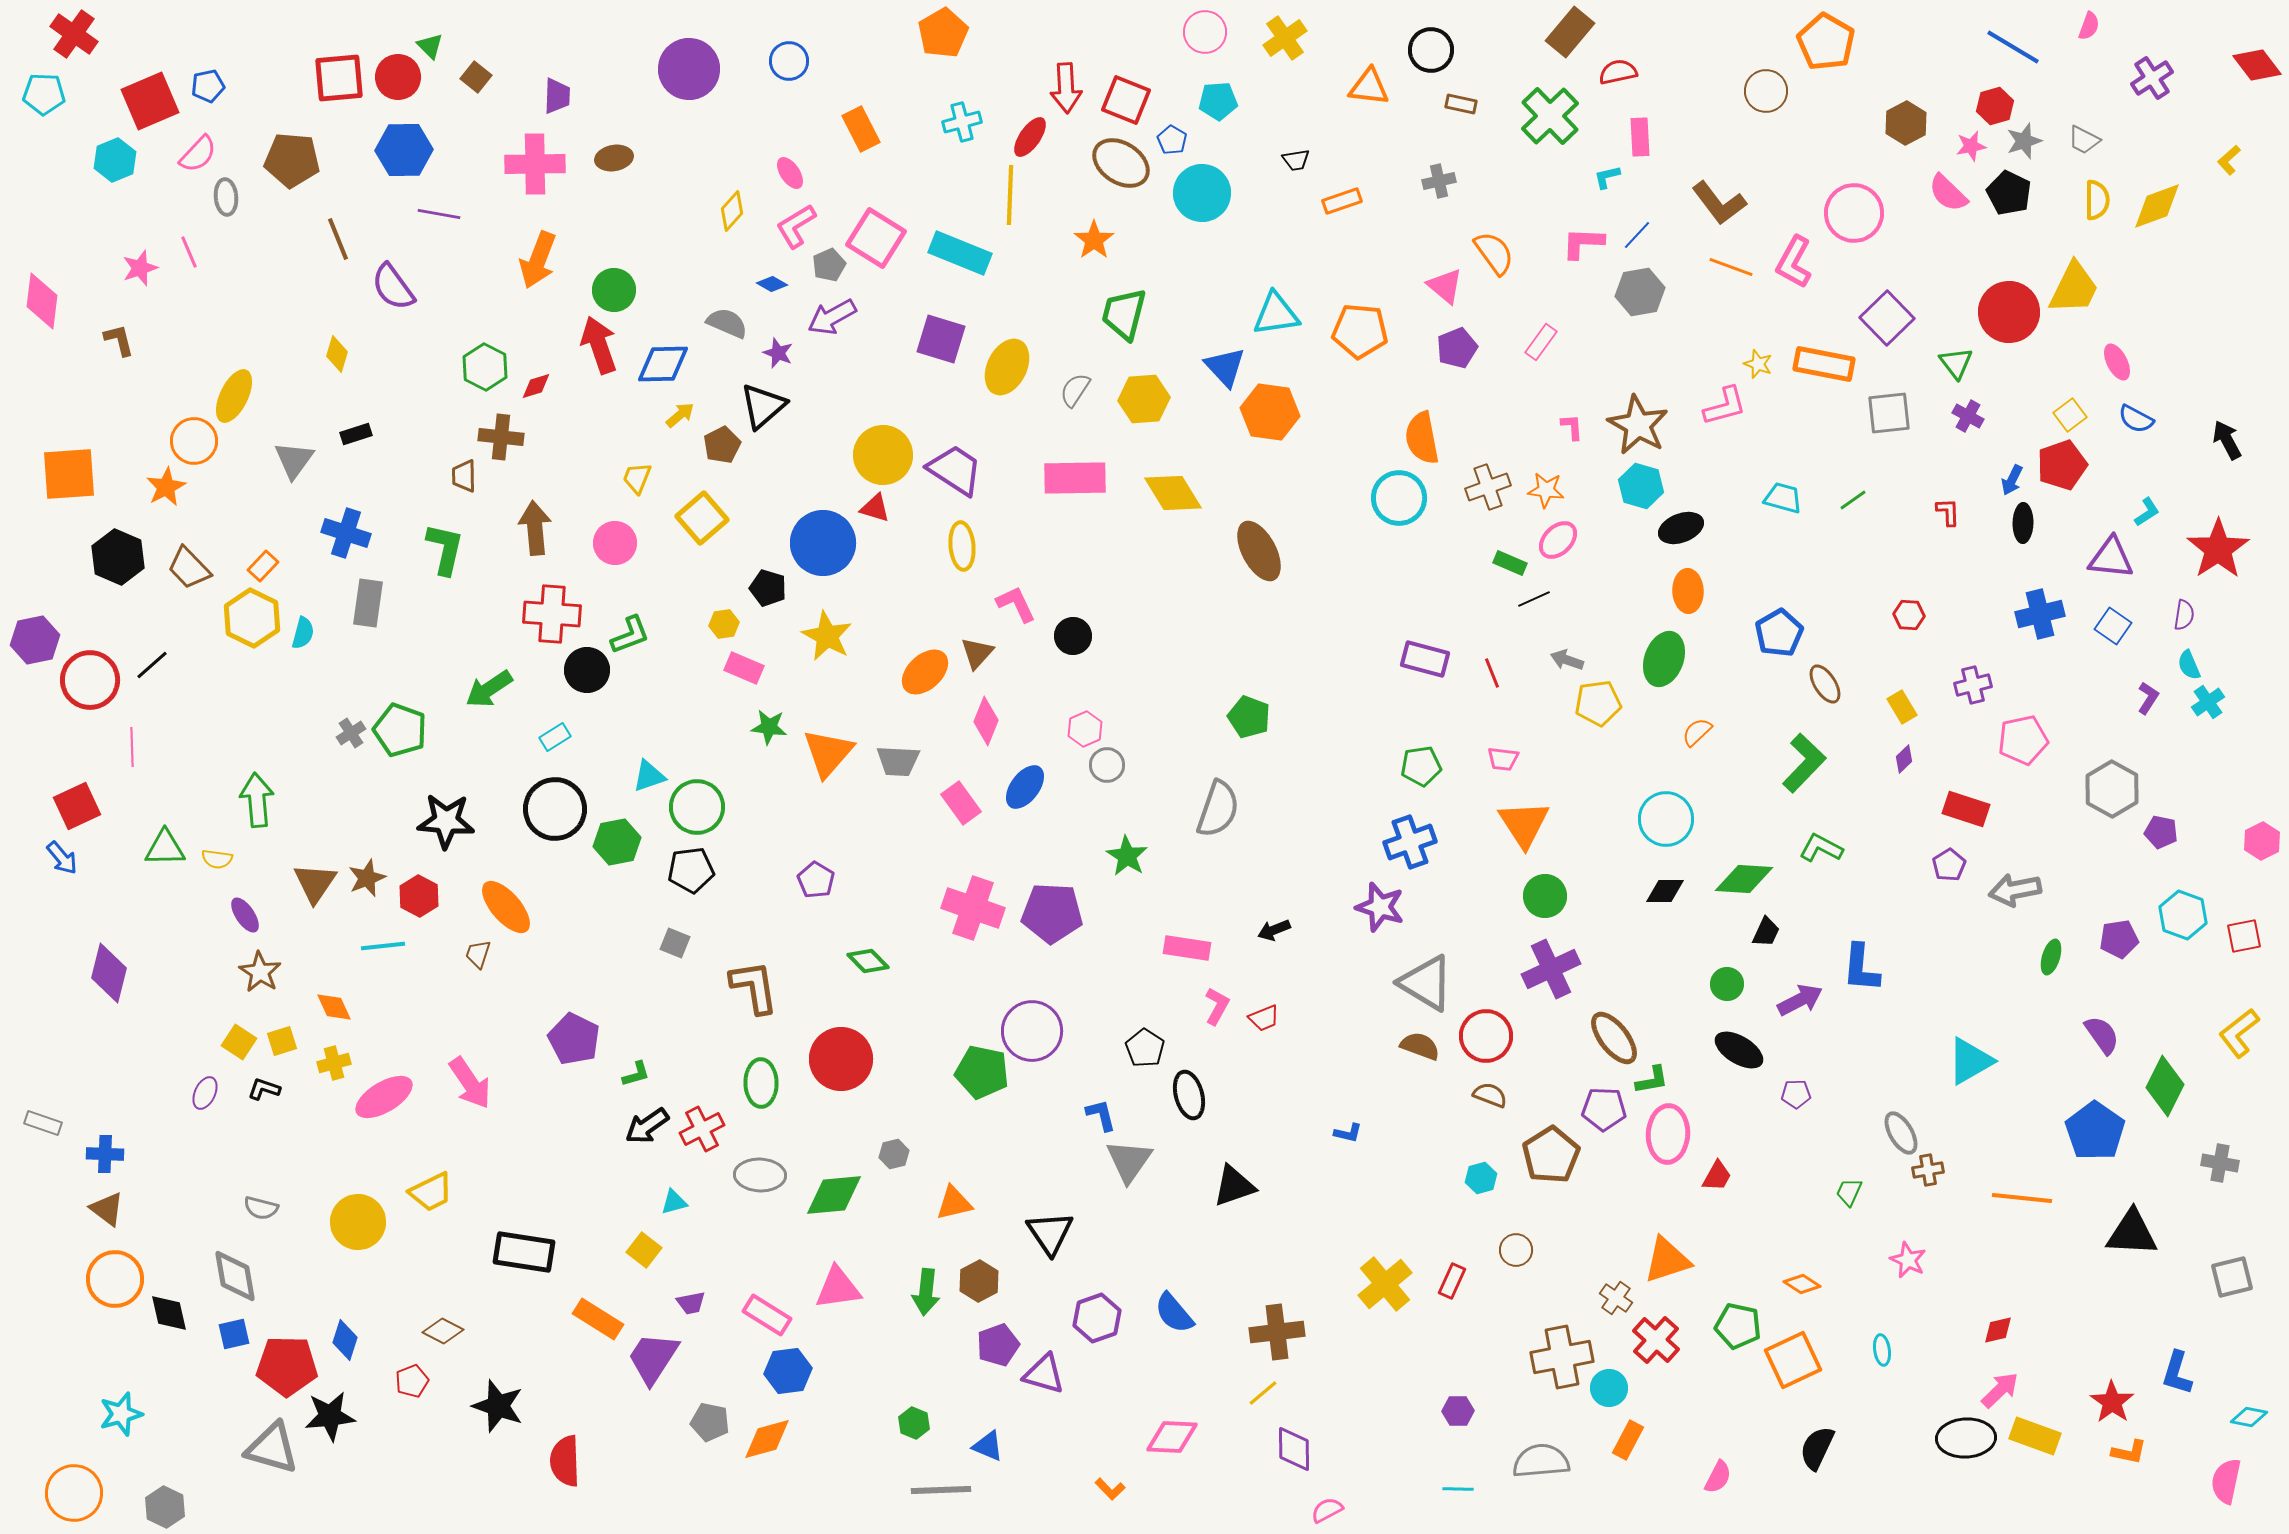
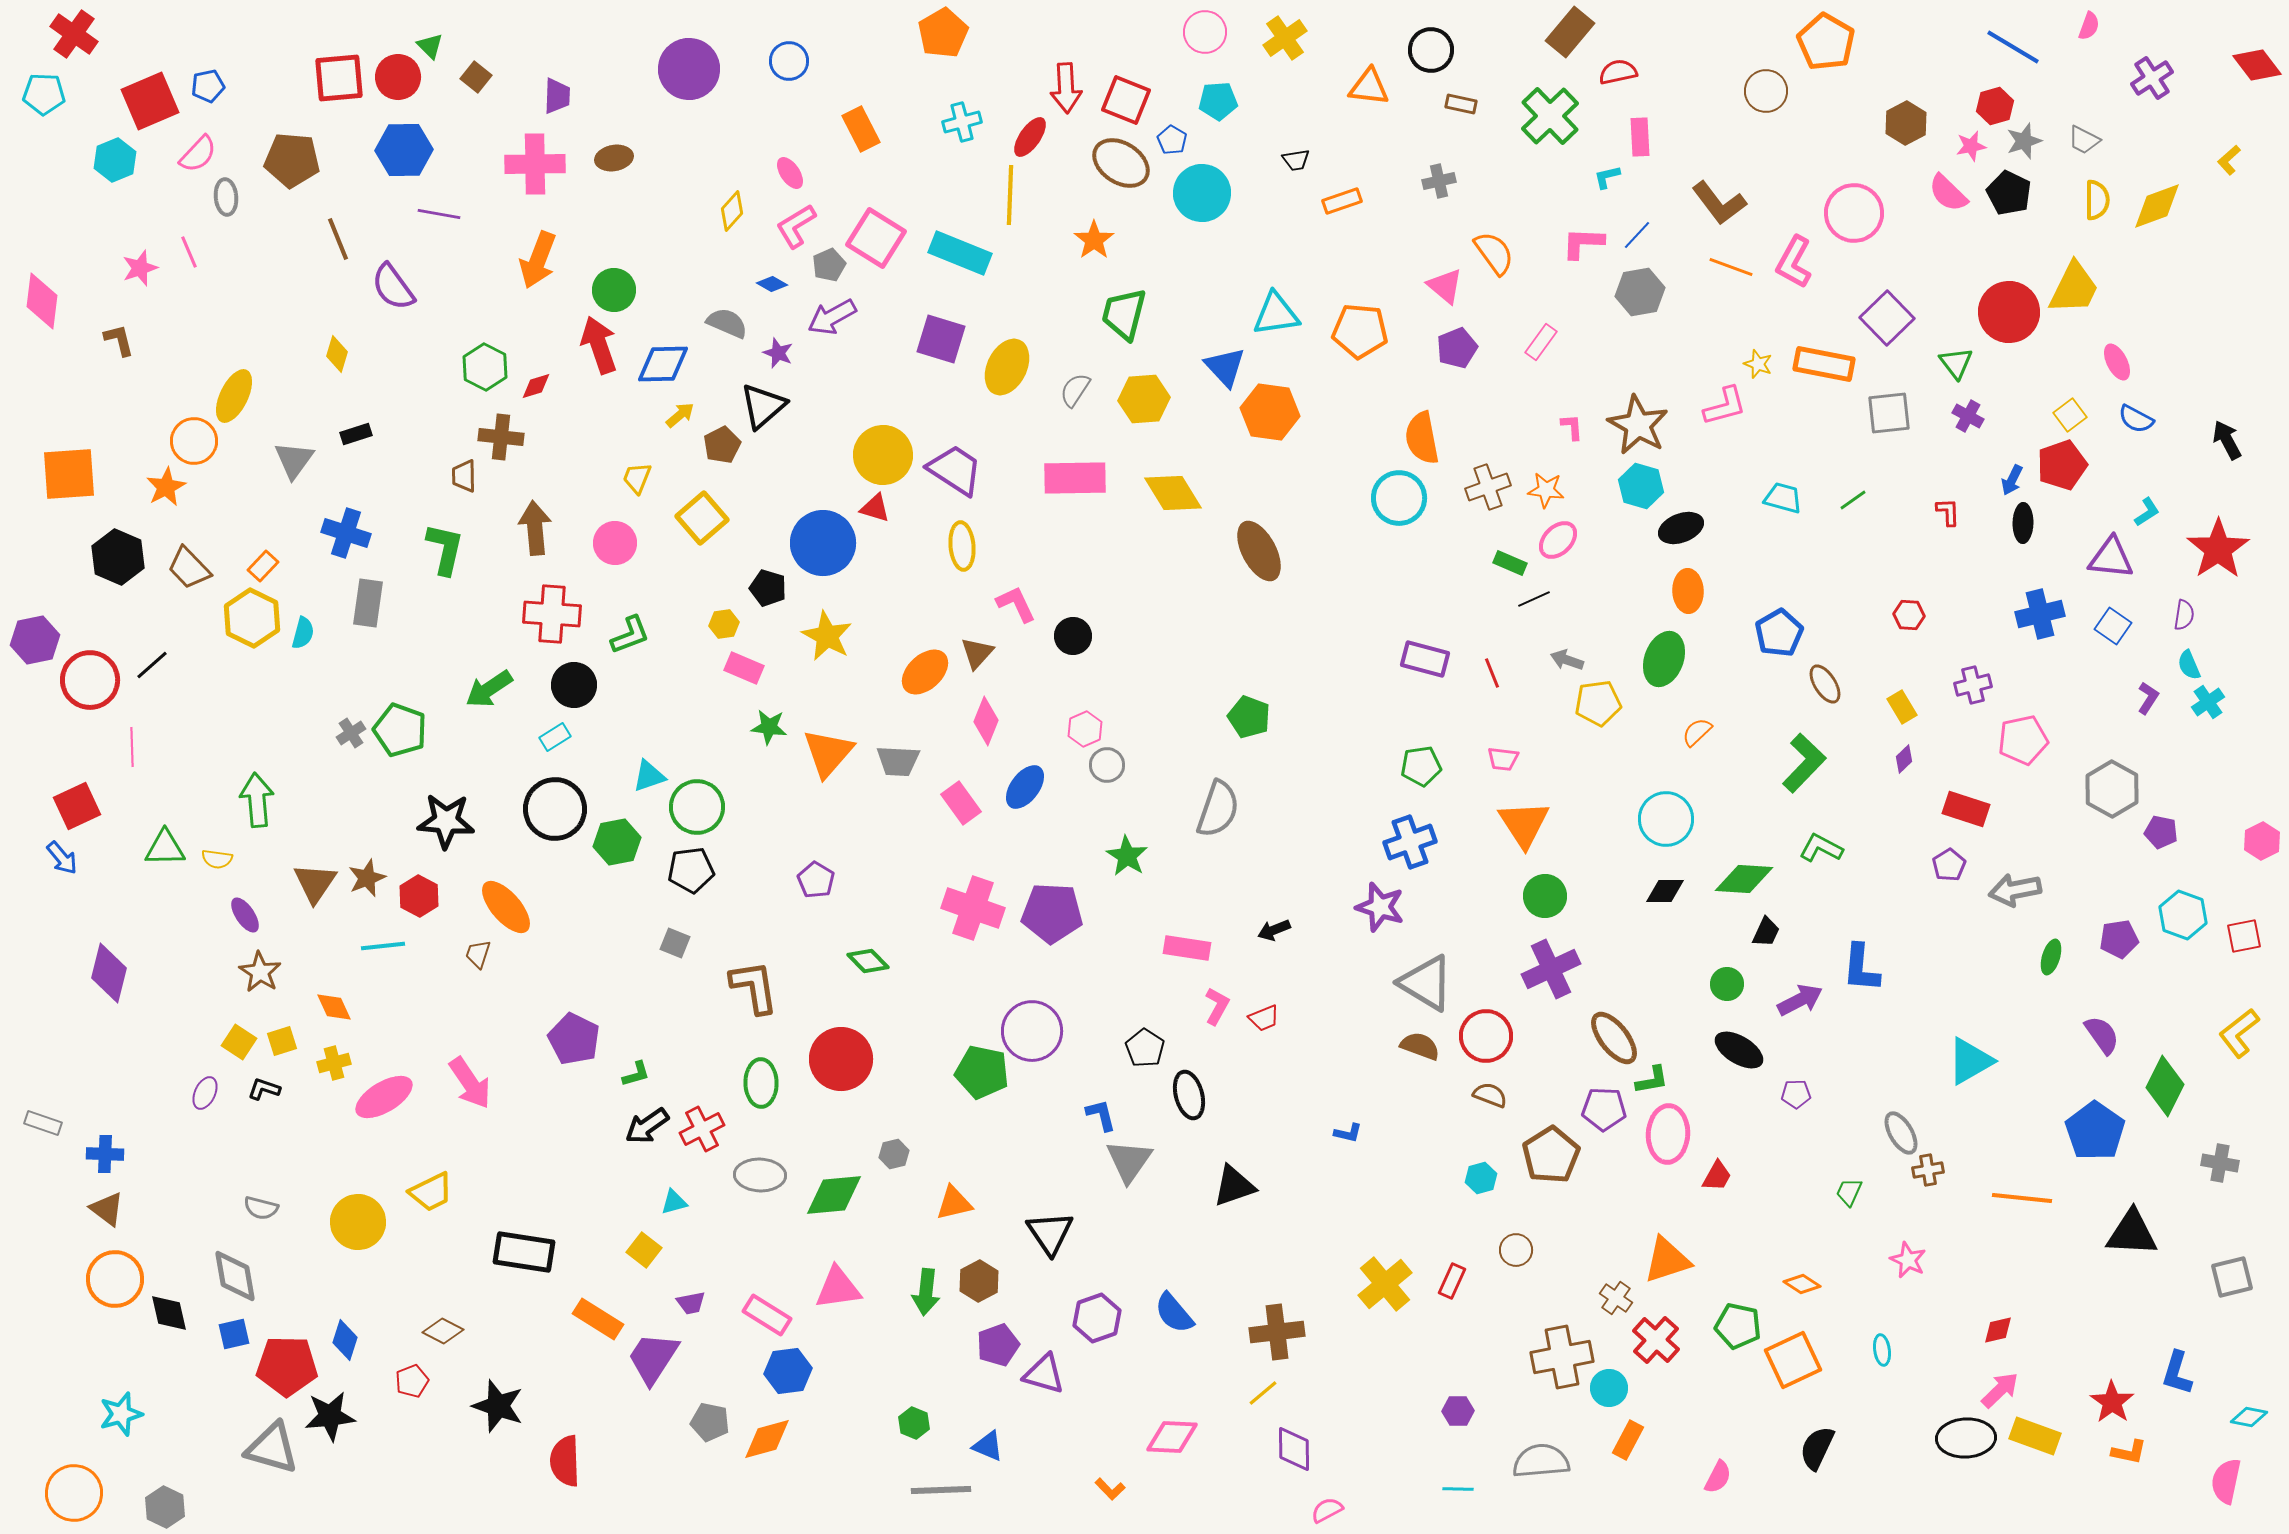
black circle at (587, 670): moved 13 px left, 15 px down
